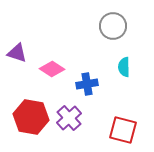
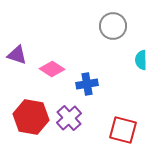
purple triangle: moved 2 px down
cyan semicircle: moved 17 px right, 7 px up
